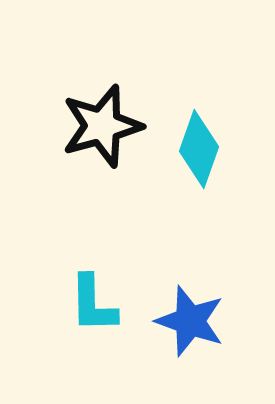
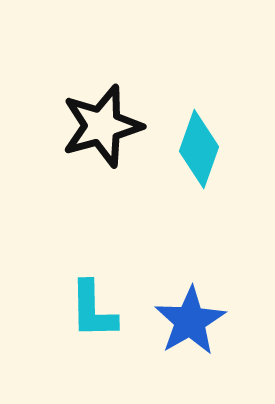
cyan L-shape: moved 6 px down
blue star: rotated 22 degrees clockwise
